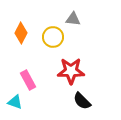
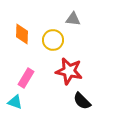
orange diamond: moved 1 px right, 1 px down; rotated 25 degrees counterclockwise
yellow circle: moved 3 px down
red star: moved 2 px left; rotated 12 degrees clockwise
pink rectangle: moved 2 px left, 2 px up; rotated 60 degrees clockwise
